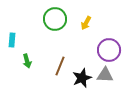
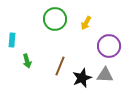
purple circle: moved 4 px up
